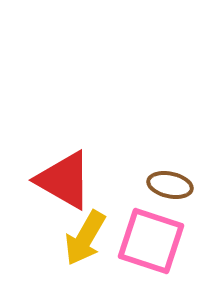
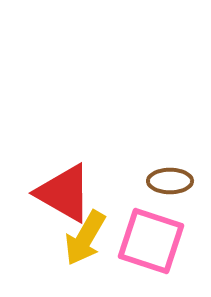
red triangle: moved 13 px down
brown ellipse: moved 4 px up; rotated 12 degrees counterclockwise
